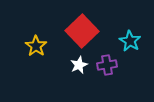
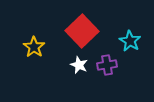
yellow star: moved 2 px left, 1 px down
white star: rotated 24 degrees counterclockwise
